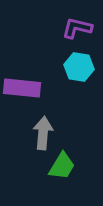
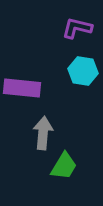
cyan hexagon: moved 4 px right, 4 px down
green trapezoid: moved 2 px right
